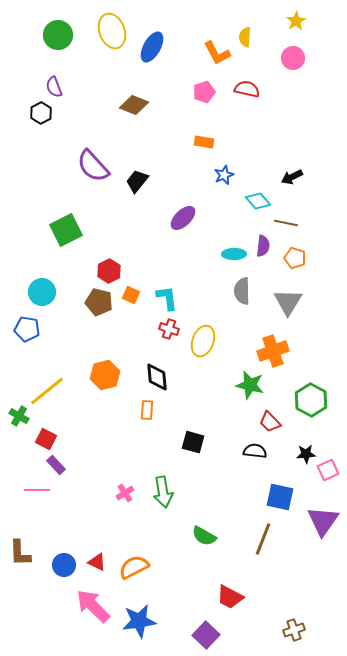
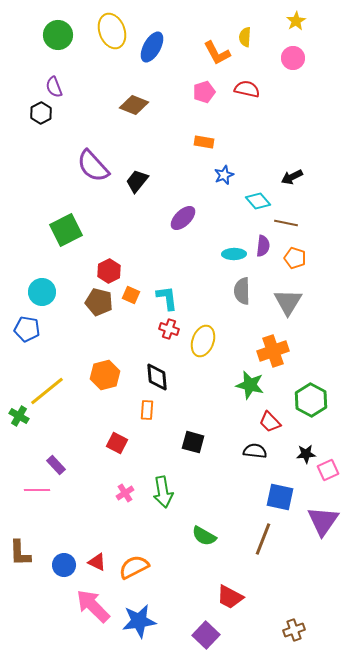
red square at (46, 439): moved 71 px right, 4 px down
